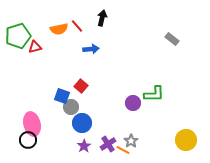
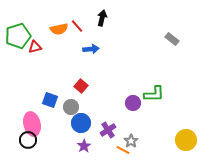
blue square: moved 12 px left, 4 px down
blue circle: moved 1 px left
purple cross: moved 14 px up
